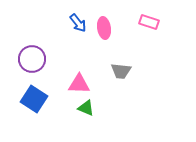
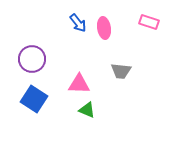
green triangle: moved 1 px right, 2 px down
